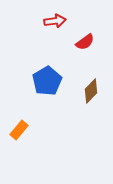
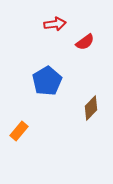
red arrow: moved 3 px down
brown diamond: moved 17 px down
orange rectangle: moved 1 px down
